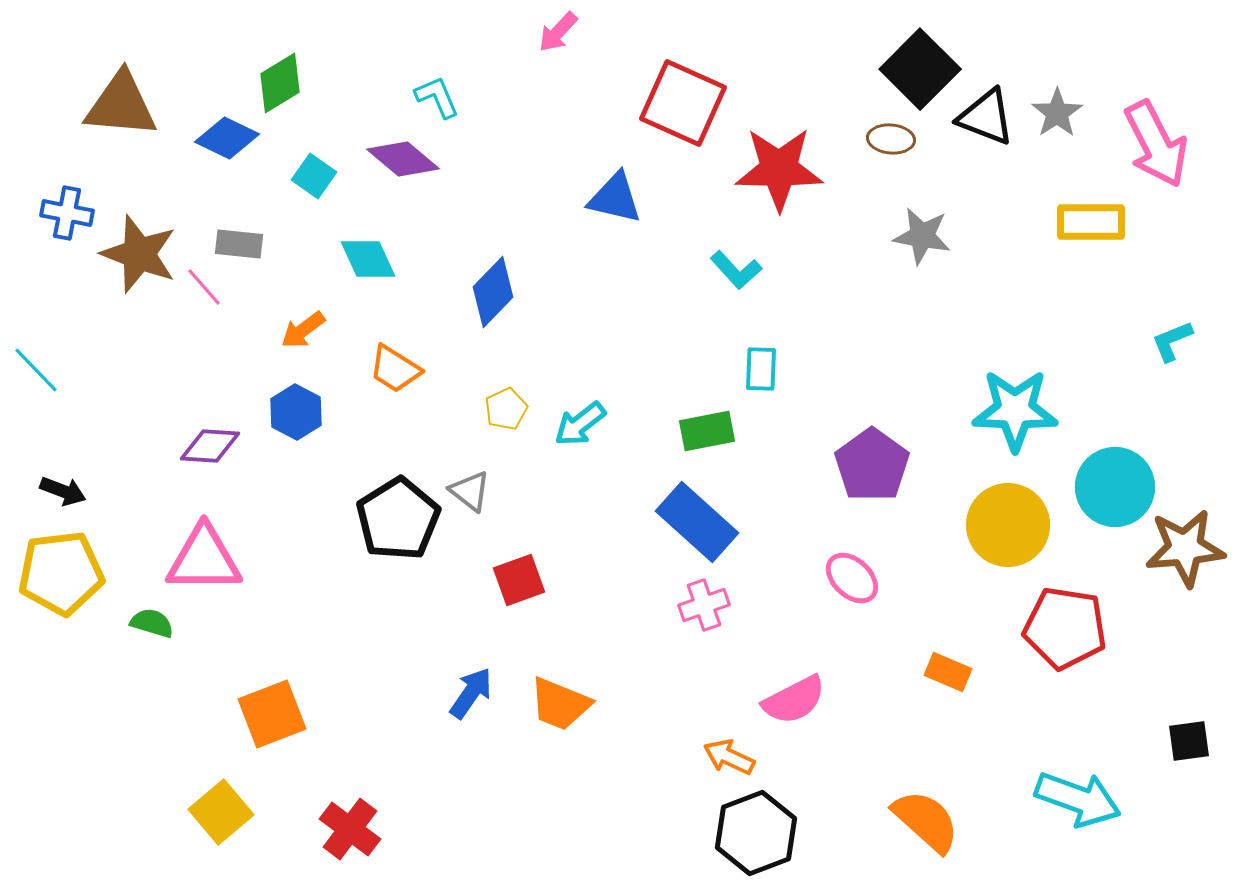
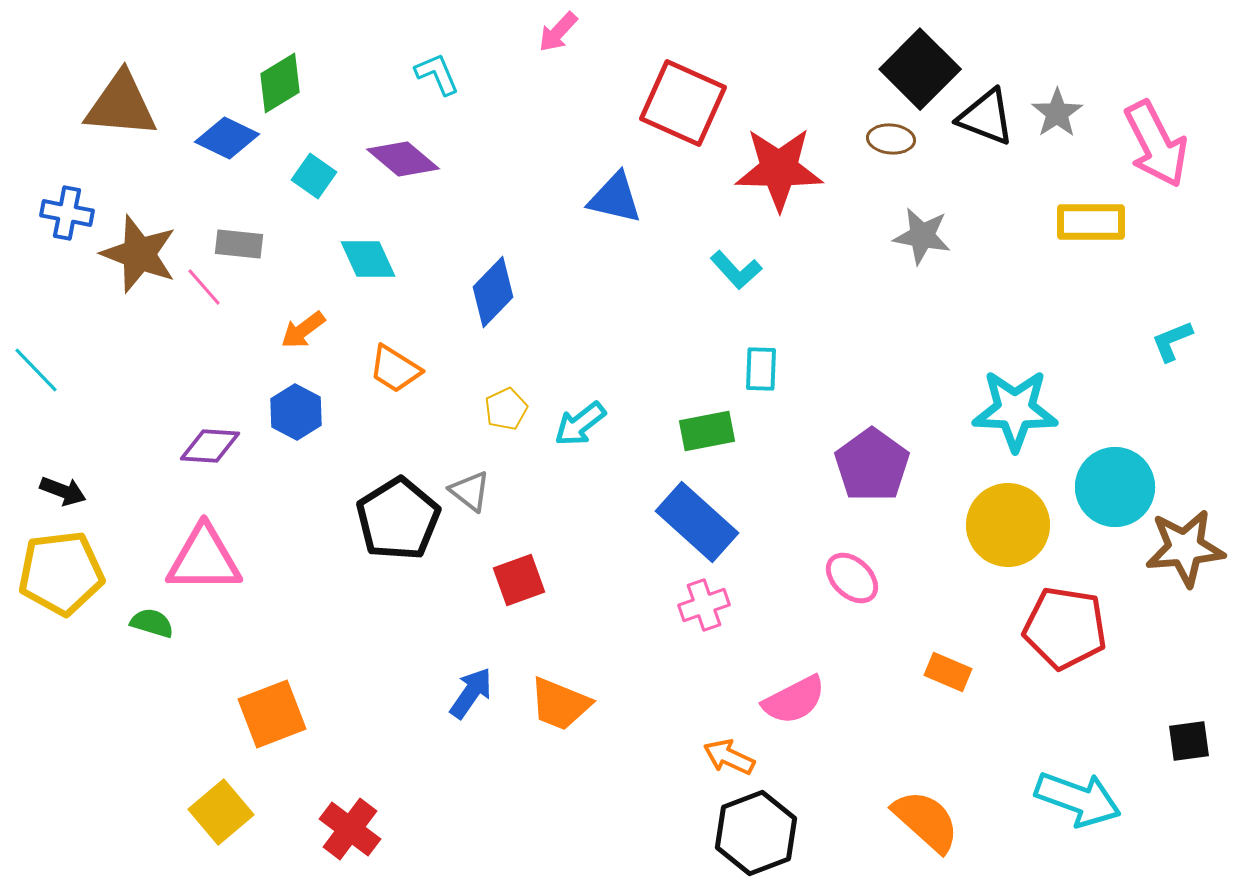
cyan L-shape at (437, 97): moved 23 px up
